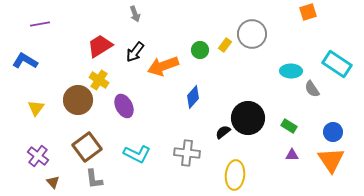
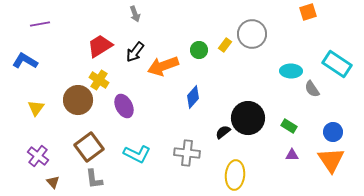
green circle: moved 1 px left
brown square: moved 2 px right
